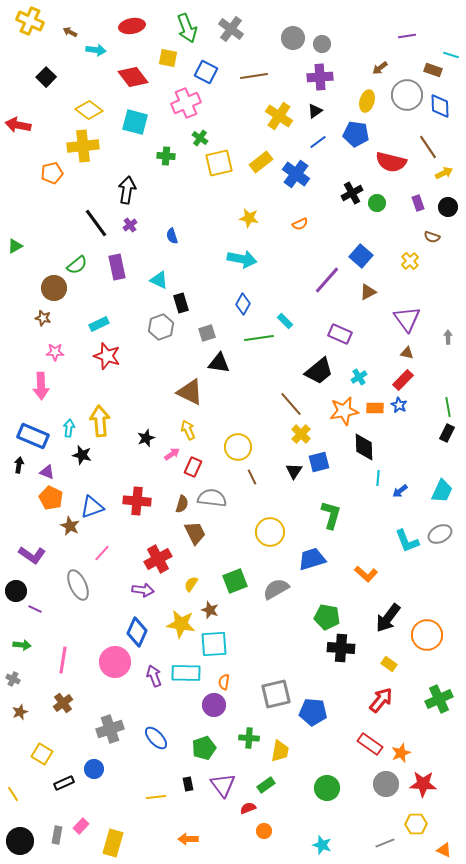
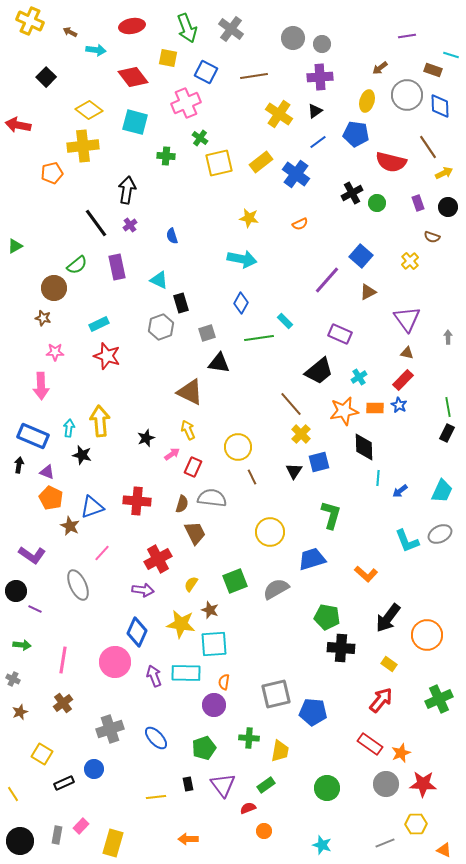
yellow cross at (279, 116): moved 2 px up
blue diamond at (243, 304): moved 2 px left, 1 px up
